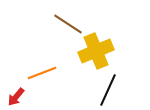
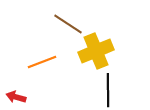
orange line: moved 11 px up
black line: rotated 24 degrees counterclockwise
red arrow: rotated 66 degrees clockwise
